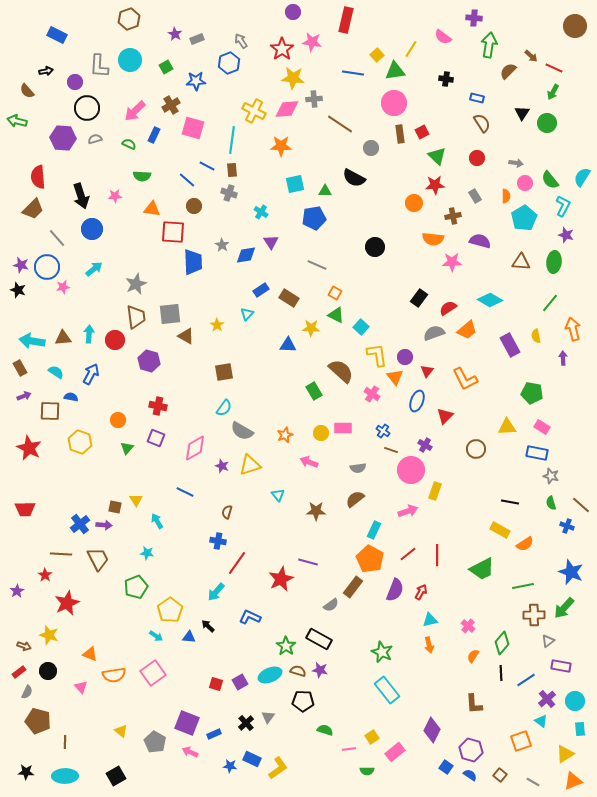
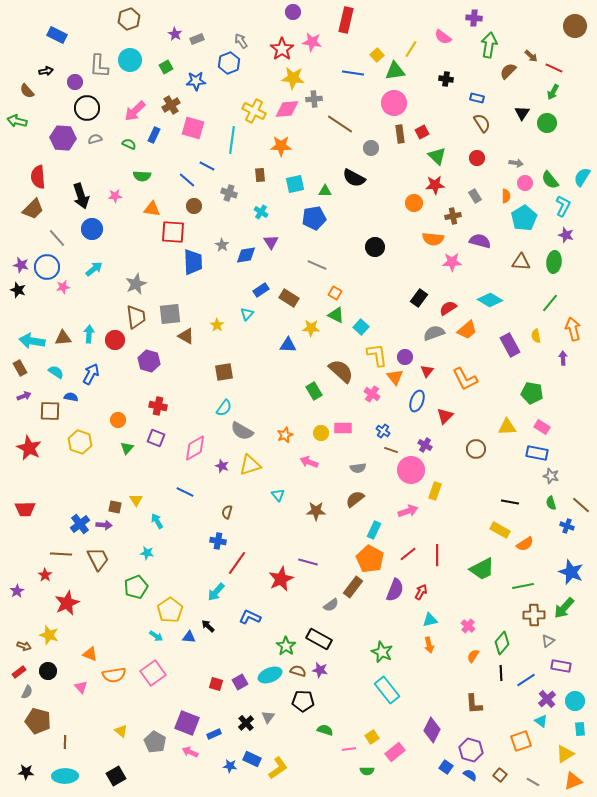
brown rectangle at (232, 170): moved 28 px right, 5 px down
